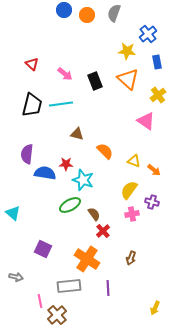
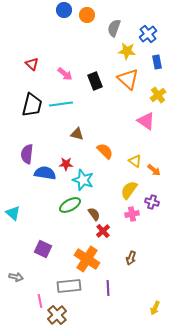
gray semicircle: moved 15 px down
yellow triangle: moved 1 px right; rotated 16 degrees clockwise
